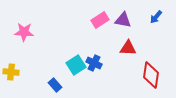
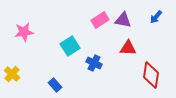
pink star: rotated 12 degrees counterclockwise
cyan square: moved 6 px left, 19 px up
yellow cross: moved 1 px right, 2 px down; rotated 35 degrees clockwise
